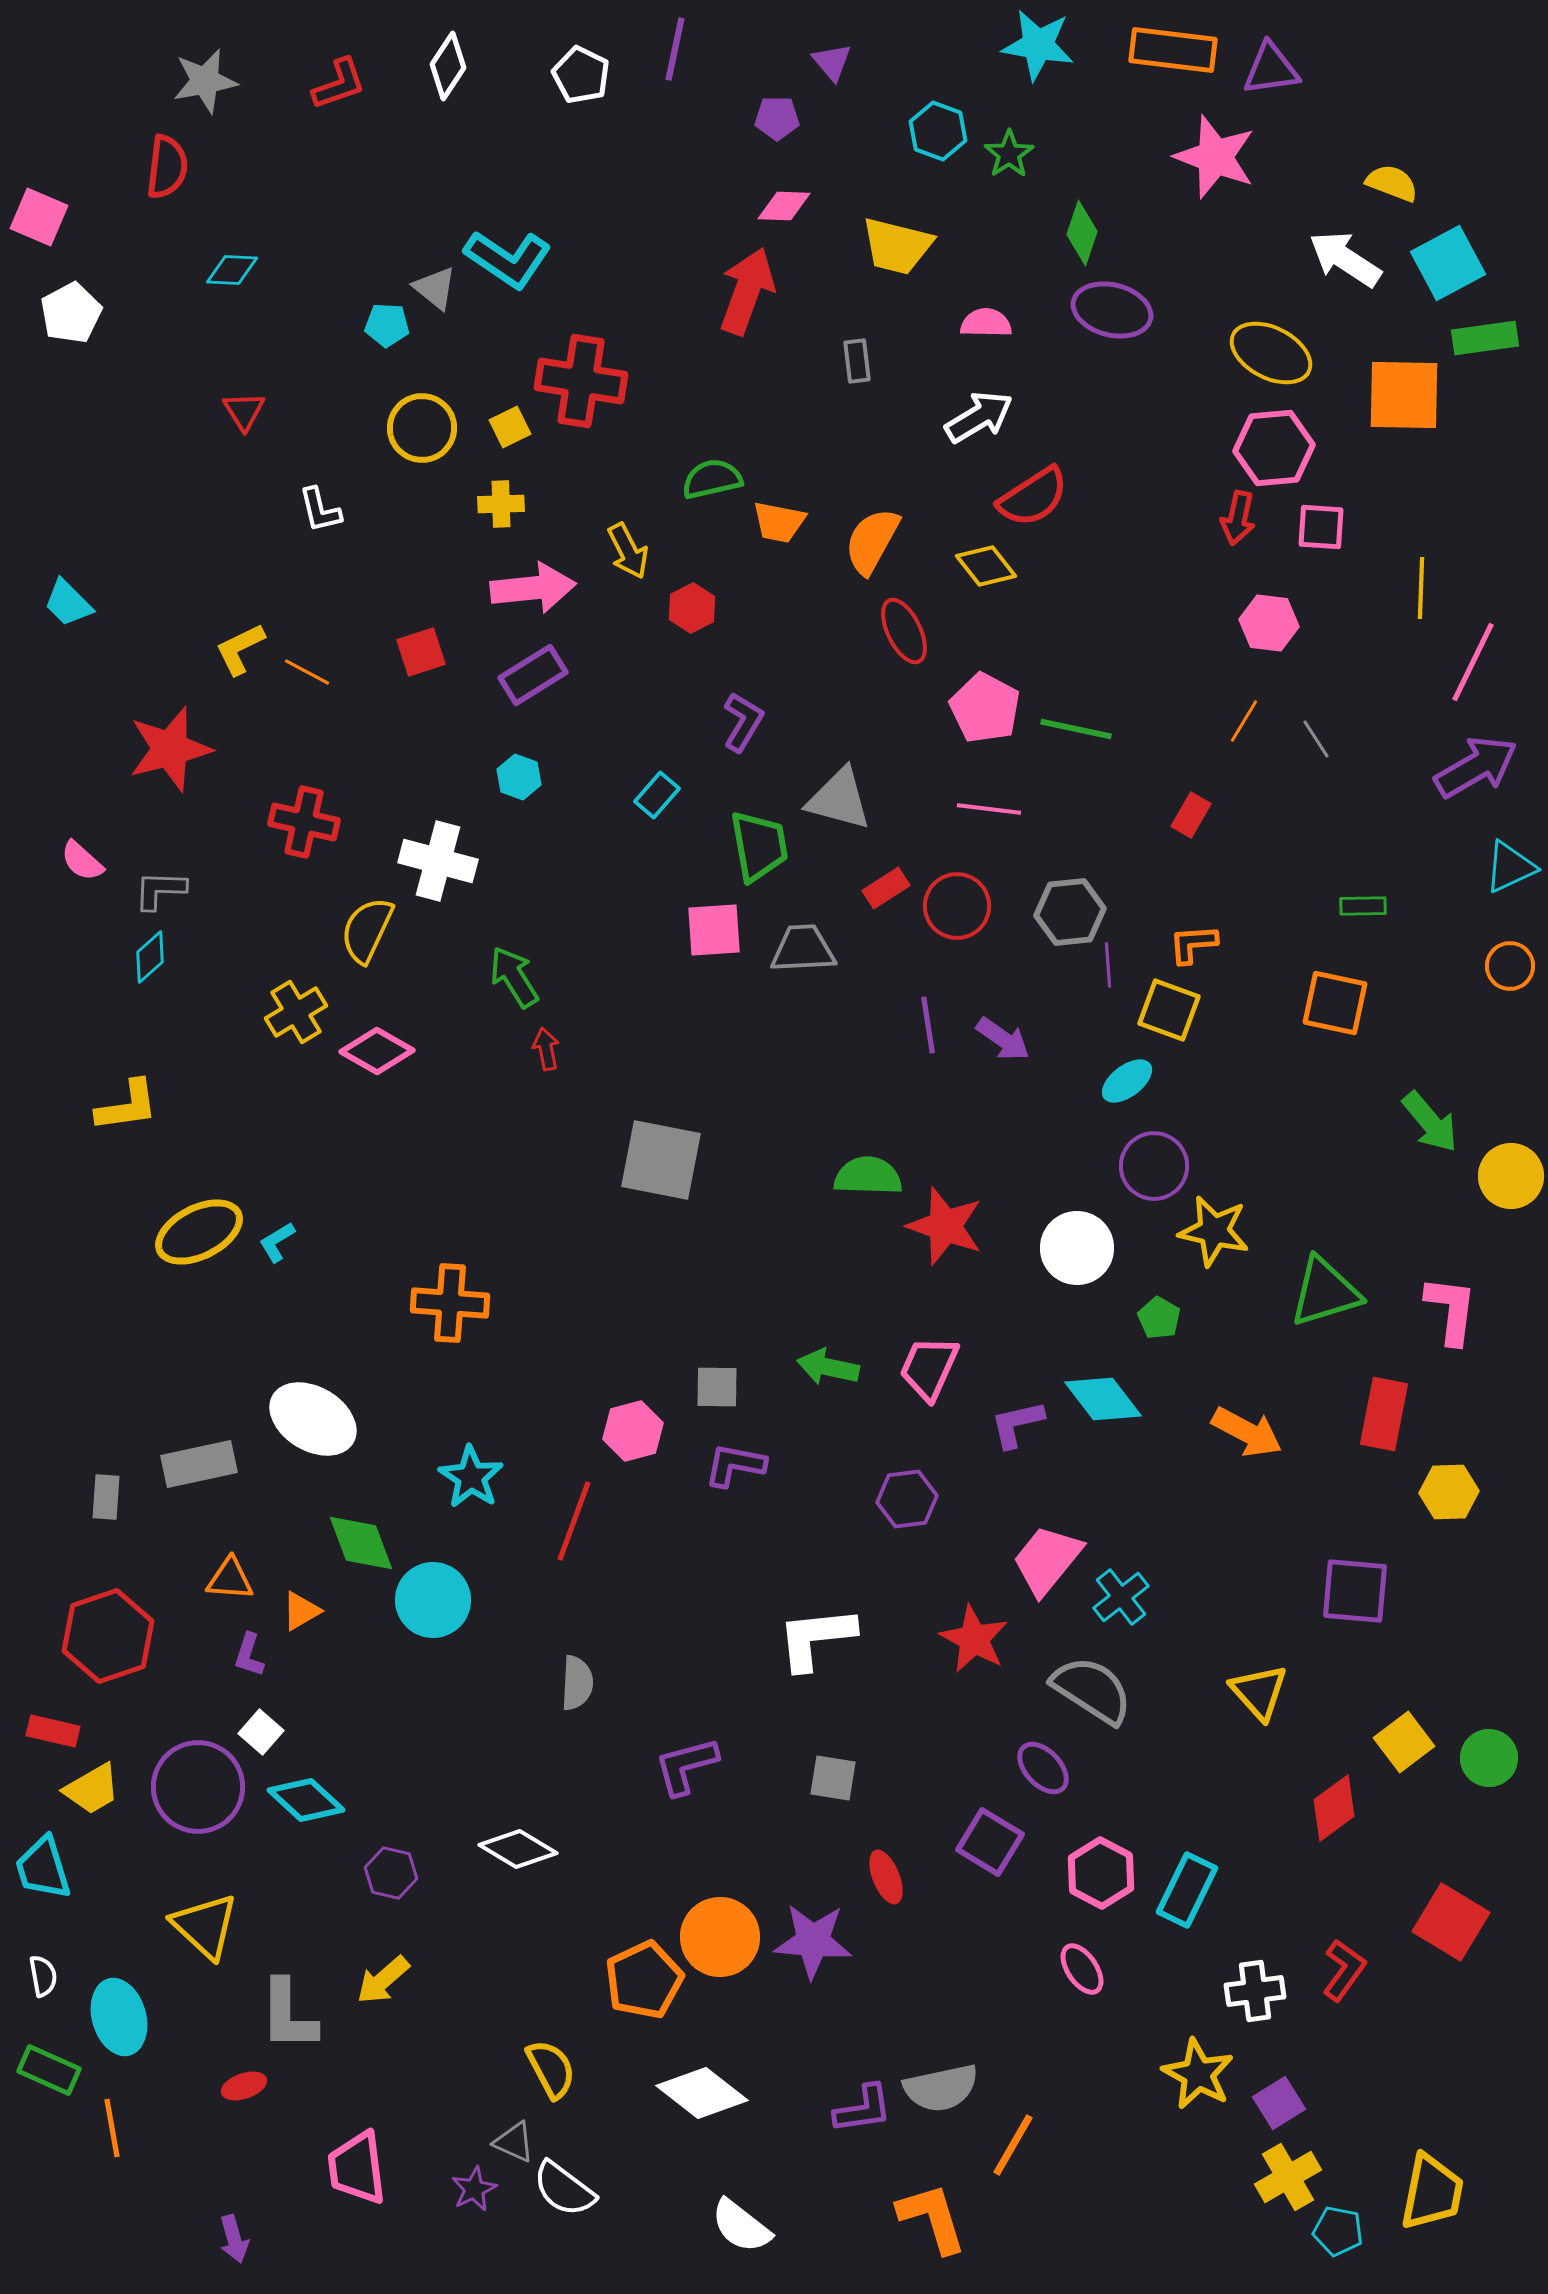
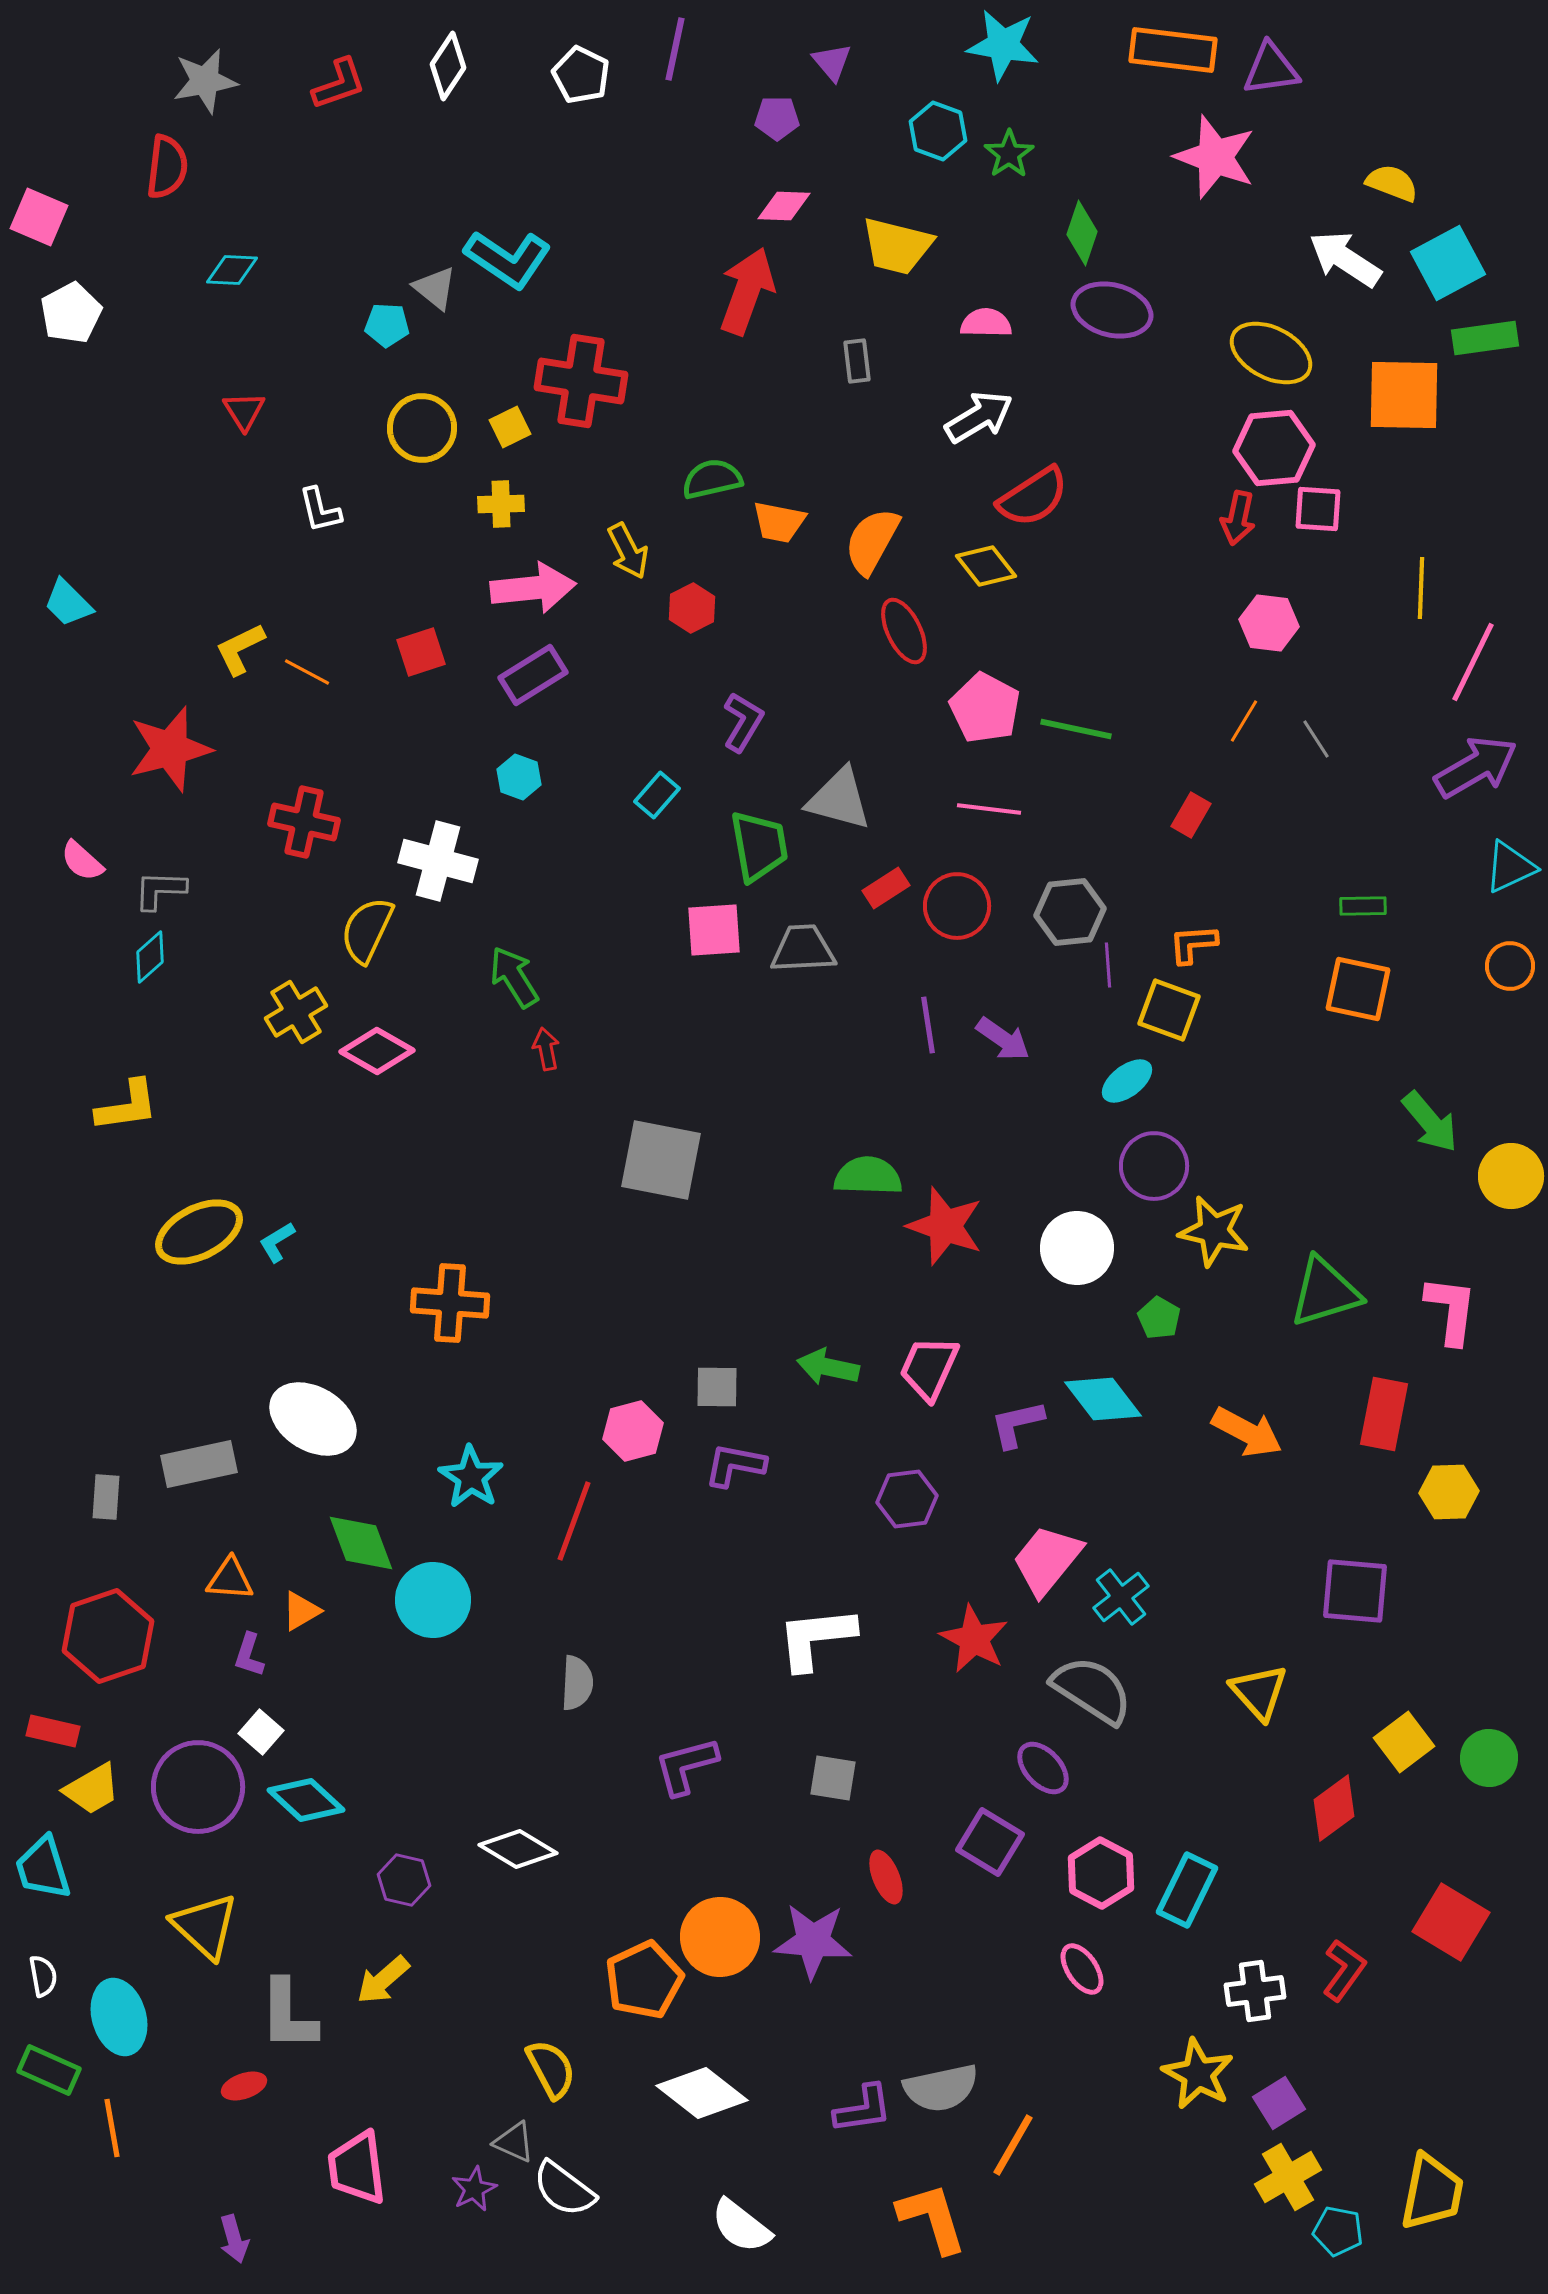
cyan star at (1038, 45): moved 35 px left
pink square at (1321, 527): moved 3 px left, 18 px up
orange square at (1335, 1003): moved 23 px right, 14 px up
purple hexagon at (391, 1873): moved 13 px right, 7 px down
